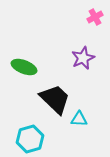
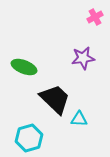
purple star: rotated 15 degrees clockwise
cyan hexagon: moved 1 px left, 1 px up
